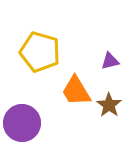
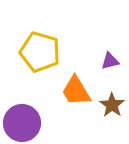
brown star: moved 3 px right
